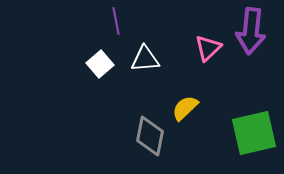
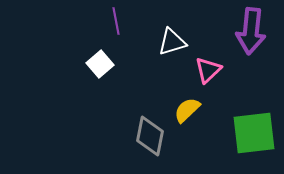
pink triangle: moved 22 px down
white triangle: moved 27 px right, 17 px up; rotated 12 degrees counterclockwise
yellow semicircle: moved 2 px right, 2 px down
green square: rotated 6 degrees clockwise
